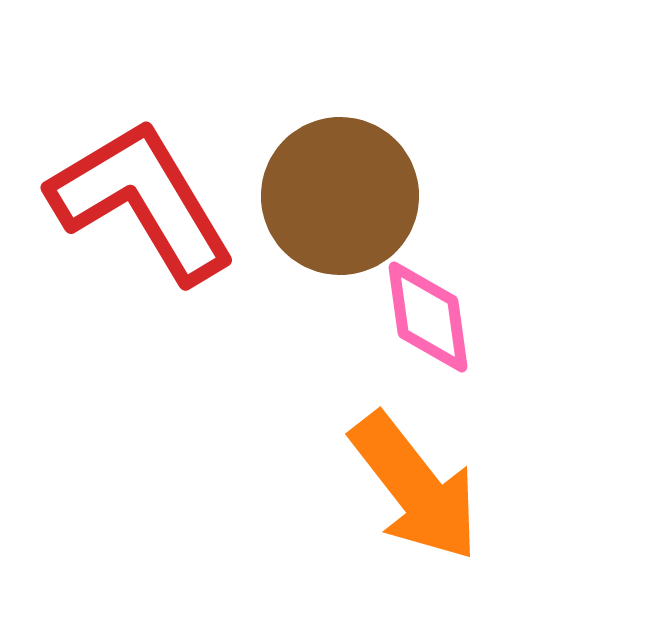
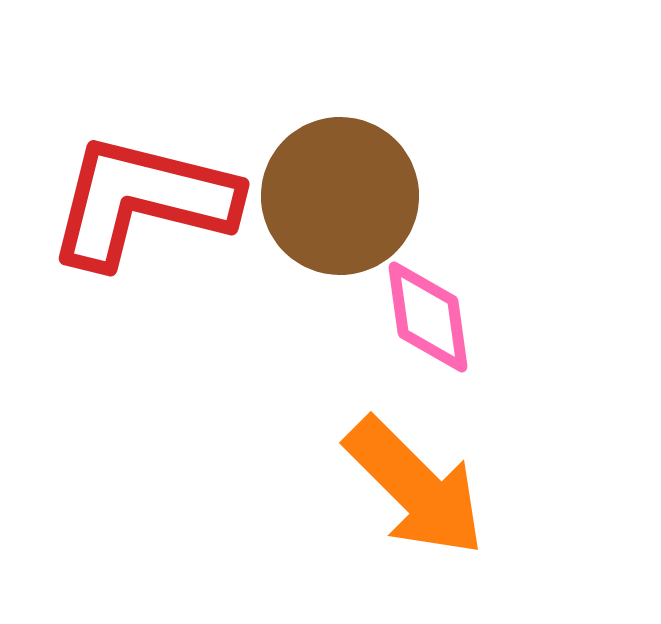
red L-shape: rotated 45 degrees counterclockwise
orange arrow: rotated 7 degrees counterclockwise
